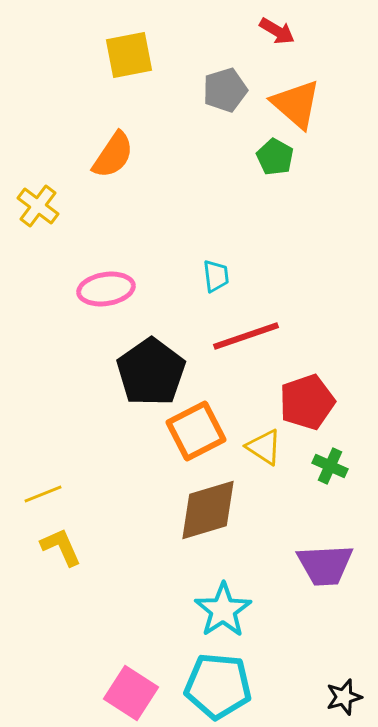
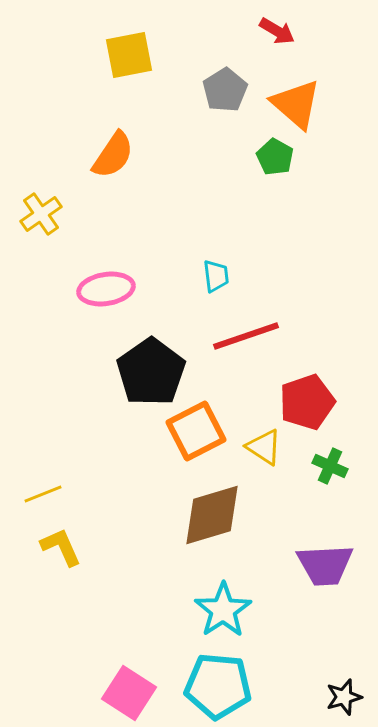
gray pentagon: rotated 15 degrees counterclockwise
yellow cross: moved 3 px right, 8 px down; rotated 18 degrees clockwise
brown diamond: moved 4 px right, 5 px down
pink square: moved 2 px left
